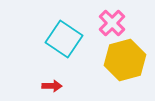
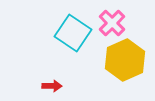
cyan square: moved 9 px right, 6 px up
yellow hexagon: rotated 9 degrees counterclockwise
